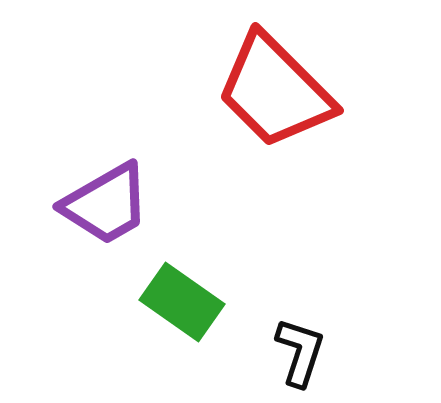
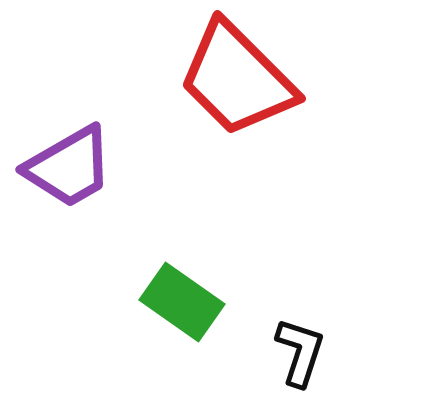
red trapezoid: moved 38 px left, 12 px up
purple trapezoid: moved 37 px left, 37 px up
